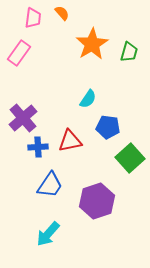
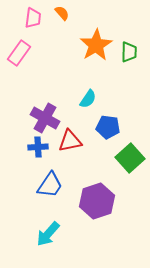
orange star: moved 4 px right, 1 px down
green trapezoid: rotated 15 degrees counterclockwise
purple cross: moved 22 px right; rotated 20 degrees counterclockwise
